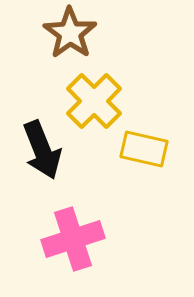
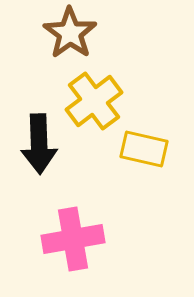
yellow cross: rotated 8 degrees clockwise
black arrow: moved 3 px left, 6 px up; rotated 20 degrees clockwise
pink cross: rotated 8 degrees clockwise
